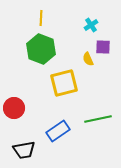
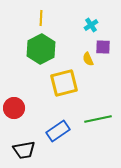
green hexagon: rotated 12 degrees clockwise
